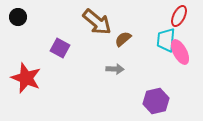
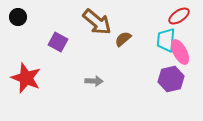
red ellipse: rotated 30 degrees clockwise
purple square: moved 2 px left, 6 px up
gray arrow: moved 21 px left, 12 px down
purple hexagon: moved 15 px right, 22 px up
